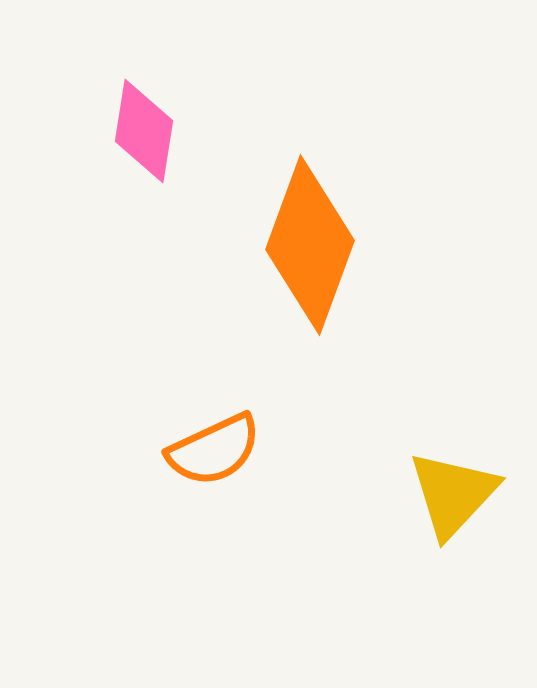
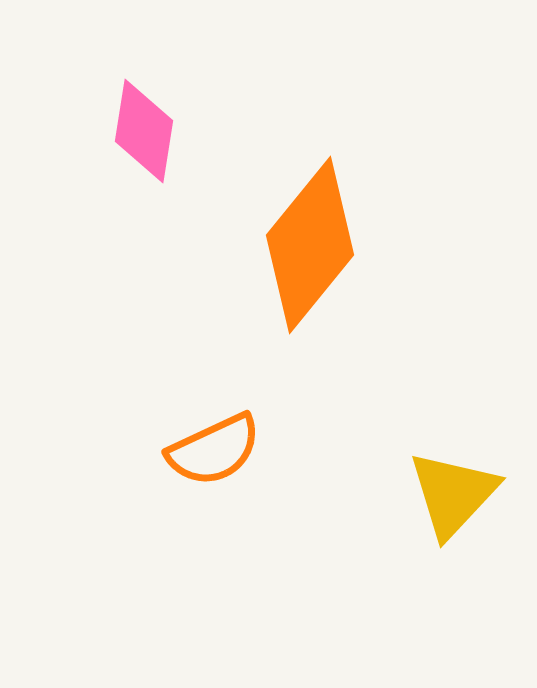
orange diamond: rotated 19 degrees clockwise
